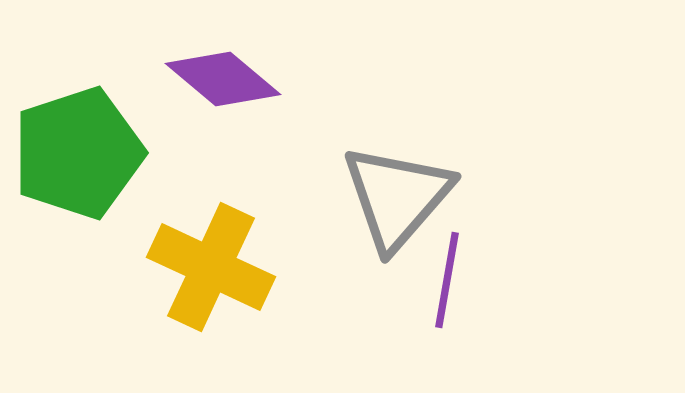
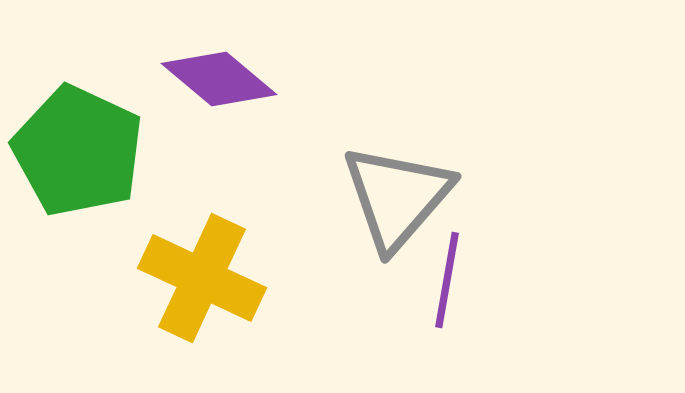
purple diamond: moved 4 px left
green pentagon: moved 2 px up; rotated 29 degrees counterclockwise
yellow cross: moved 9 px left, 11 px down
